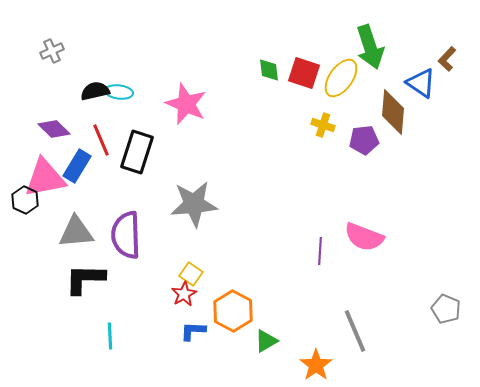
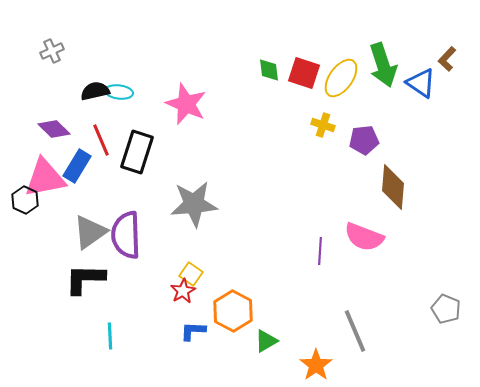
green arrow: moved 13 px right, 18 px down
brown diamond: moved 75 px down
gray triangle: moved 14 px right; rotated 30 degrees counterclockwise
red star: moved 1 px left, 3 px up
